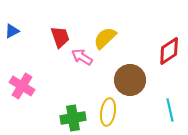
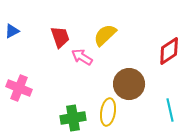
yellow semicircle: moved 3 px up
brown circle: moved 1 px left, 4 px down
pink cross: moved 3 px left, 2 px down; rotated 10 degrees counterclockwise
